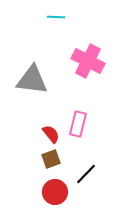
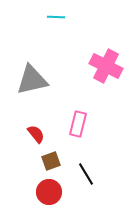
pink cross: moved 18 px right, 5 px down
gray triangle: rotated 20 degrees counterclockwise
red semicircle: moved 15 px left
brown square: moved 2 px down
black line: rotated 75 degrees counterclockwise
red circle: moved 6 px left
